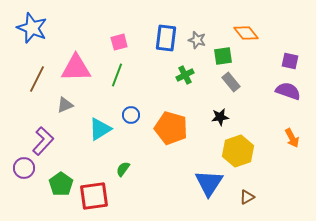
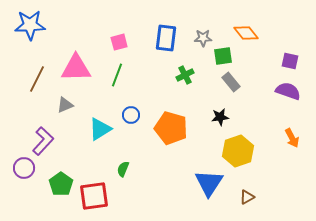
blue star: moved 2 px left, 3 px up; rotated 24 degrees counterclockwise
gray star: moved 6 px right, 2 px up; rotated 18 degrees counterclockwise
green semicircle: rotated 14 degrees counterclockwise
